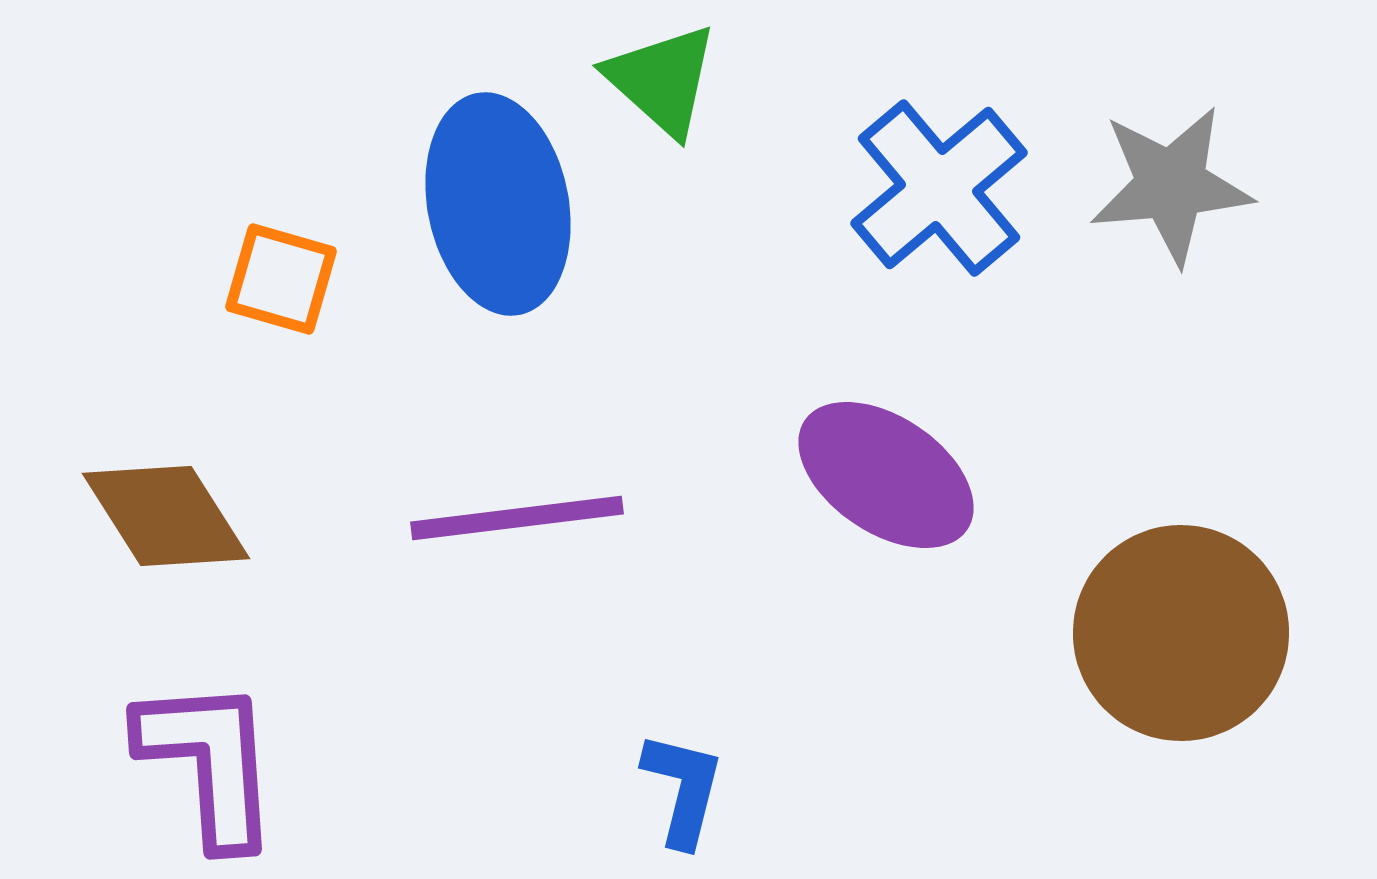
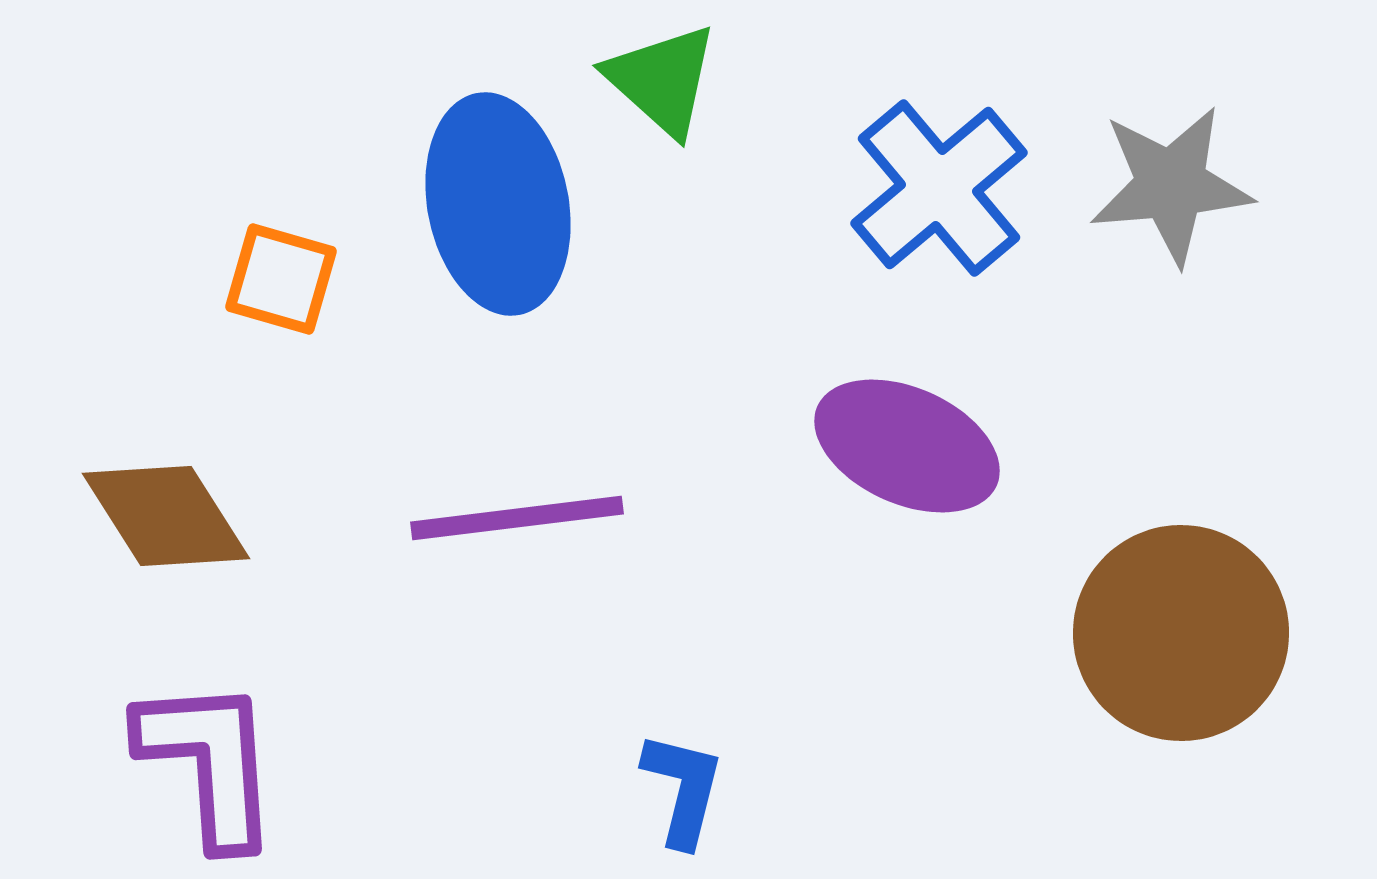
purple ellipse: moved 21 px right, 29 px up; rotated 10 degrees counterclockwise
